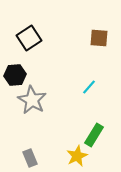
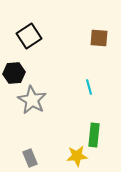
black square: moved 2 px up
black hexagon: moved 1 px left, 2 px up
cyan line: rotated 56 degrees counterclockwise
green rectangle: rotated 25 degrees counterclockwise
yellow star: rotated 20 degrees clockwise
